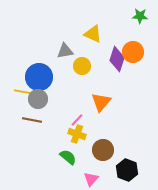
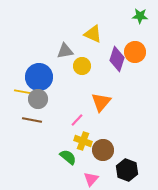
orange circle: moved 2 px right
yellow cross: moved 6 px right, 7 px down
